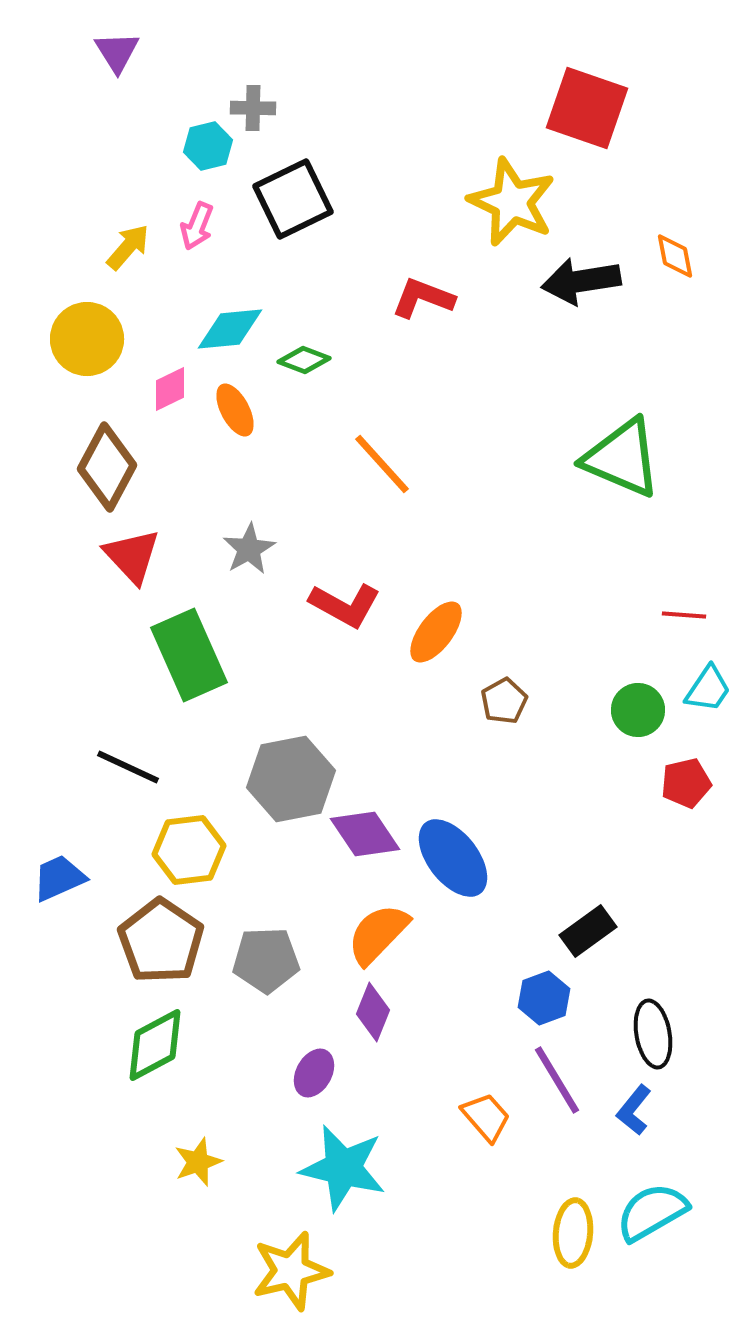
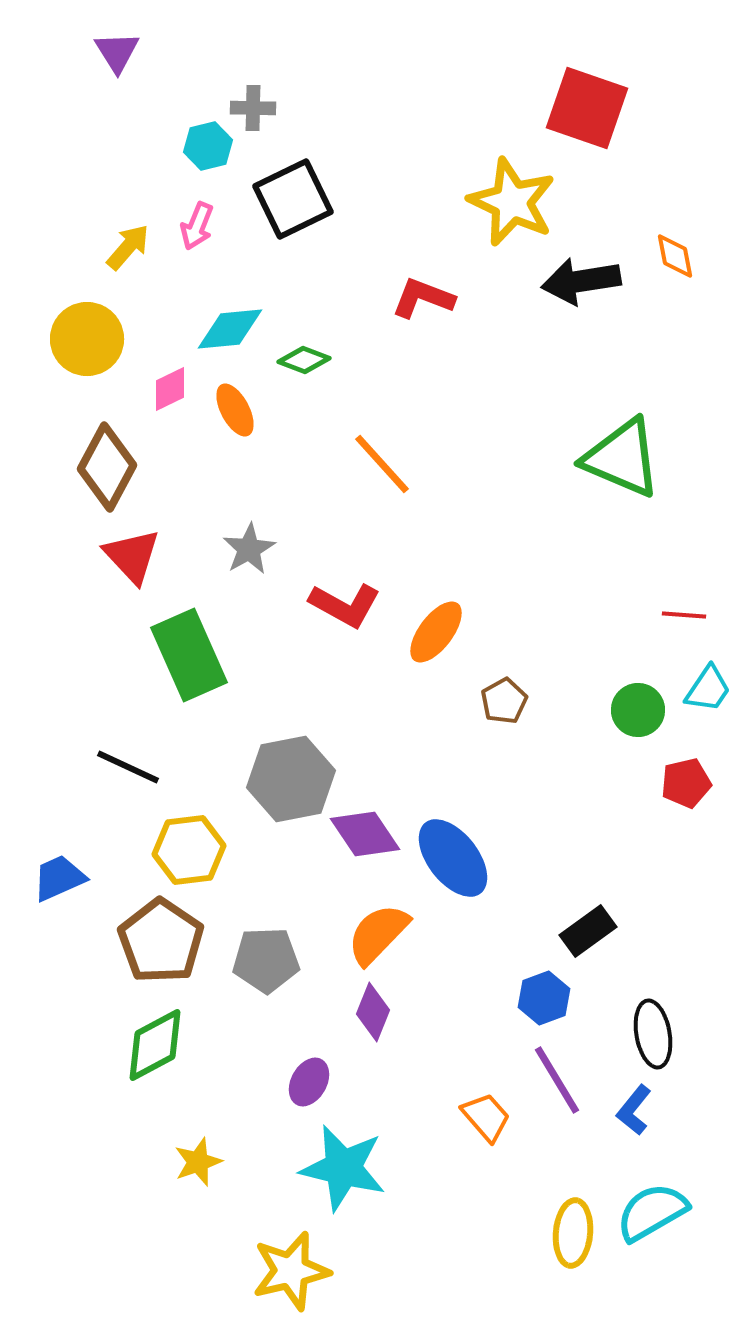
purple ellipse at (314, 1073): moved 5 px left, 9 px down
